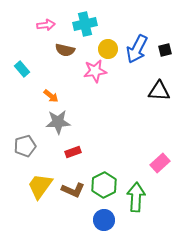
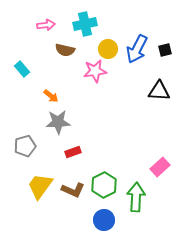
pink rectangle: moved 4 px down
